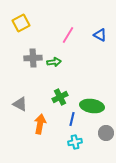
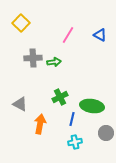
yellow square: rotated 18 degrees counterclockwise
